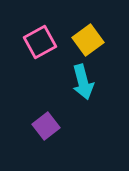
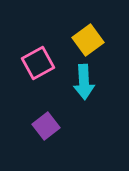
pink square: moved 2 px left, 21 px down
cyan arrow: moved 1 px right; rotated 12 degrees clockwise
